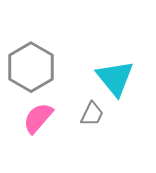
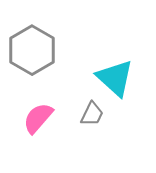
gray hexagon: moved 1 px right, 17 px up
cyan triangle: rotated 9 degrees counterclockwise
